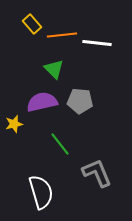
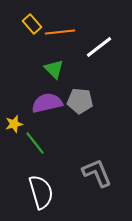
orange line: moved 2 px left, 3 px up
white line: moved 2 px right, 4 px down; rotated 44 degrees counterclockwise
purple semicircle: moved 5 px right, 1 px down
green line: moved 25 px left, 1 px up
